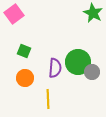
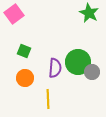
green star: moved 4 px left
